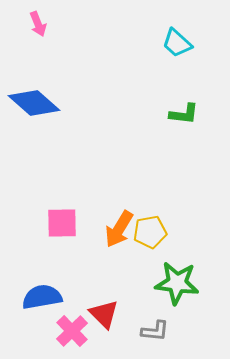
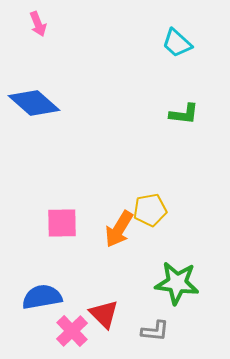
yellow pentagon: moved 22 px up
